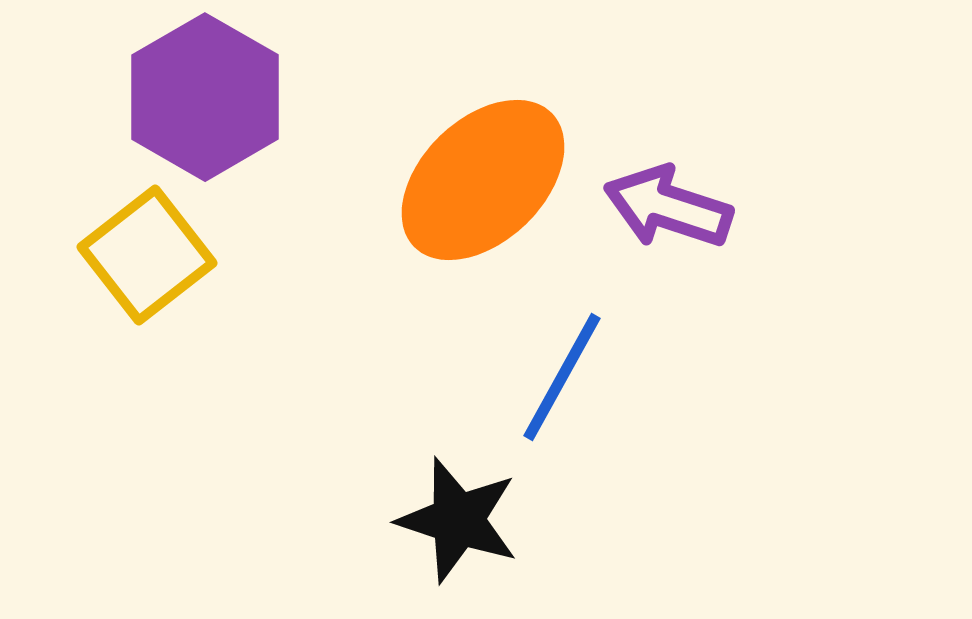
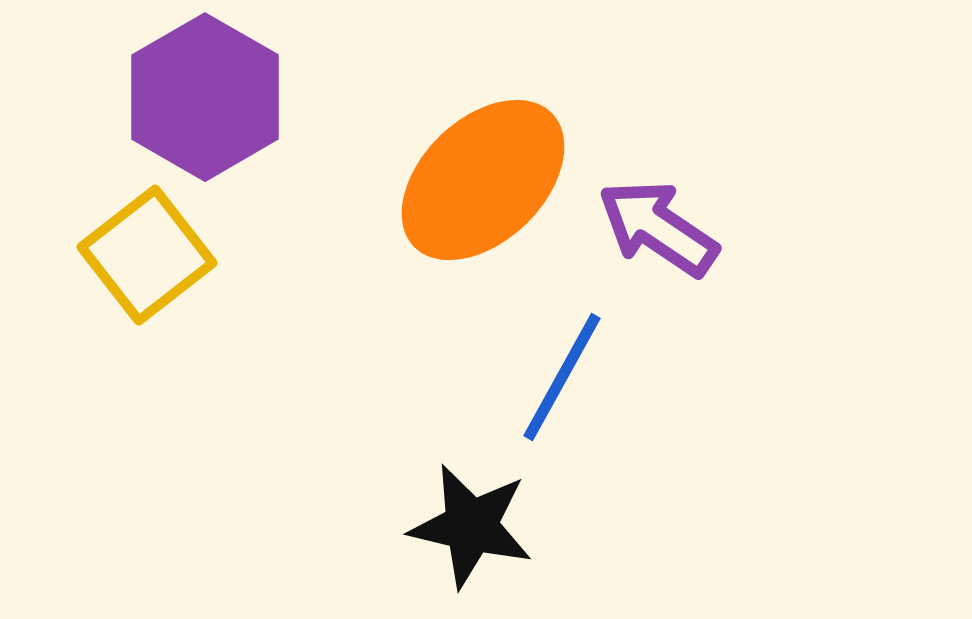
purple arrow: moved 10 px left, 21 px down; rotated 16 degrees clockwise
black star: moved 13 px right, 6 px down; rotated 5 degrees counterclockwise
